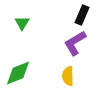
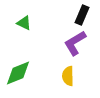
green triangle: moved 2 px right; rotated 35 degrees counterclockwise
